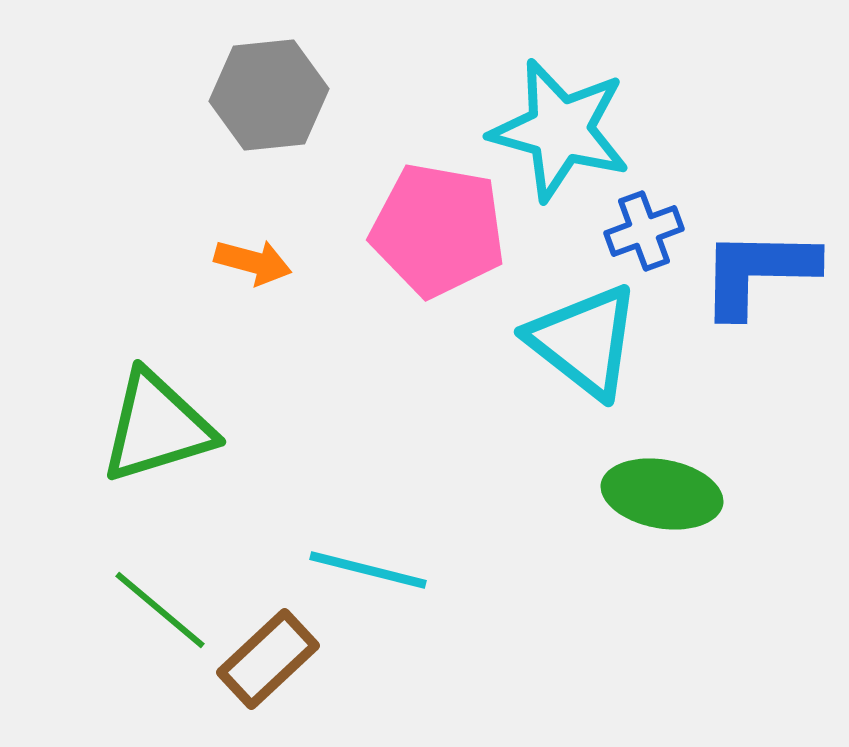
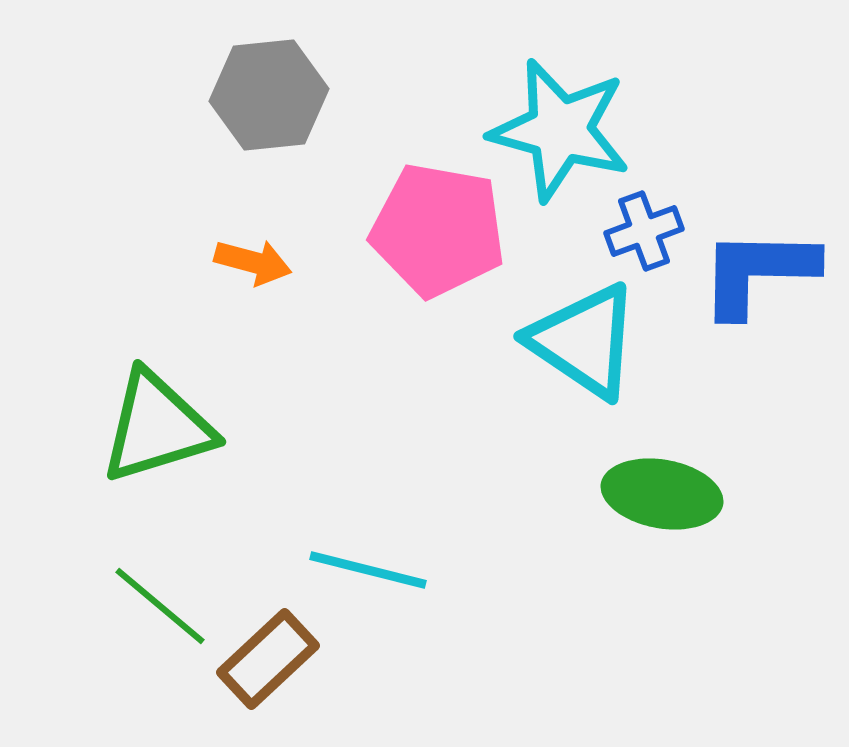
cyan triangle: rotated 4 degrees counterclockwise
green line: moved 4 px up
